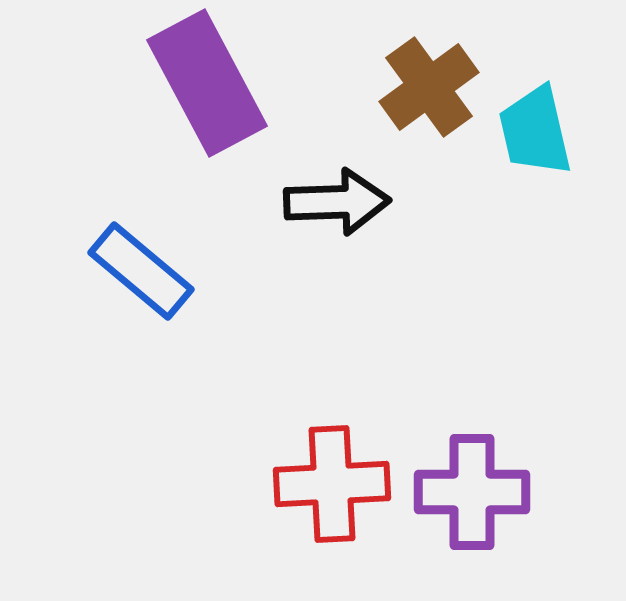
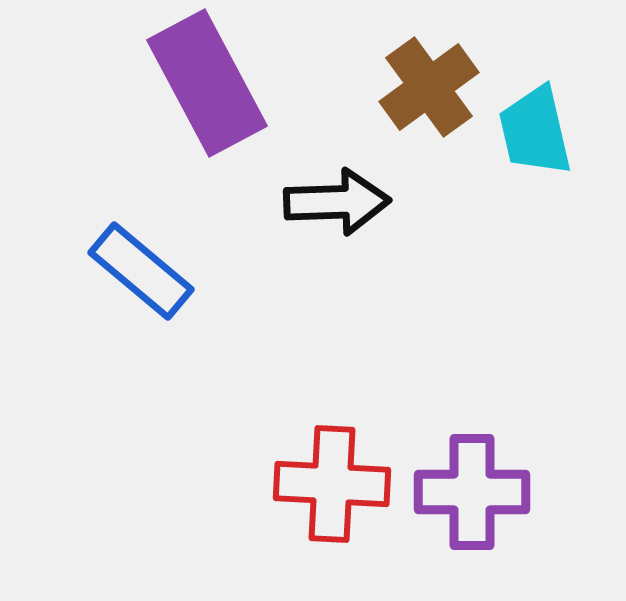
red cross: rotated 6 degrees clockwise
